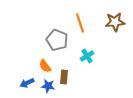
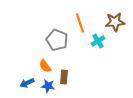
cyan cross: moved 11 px right, 15 px up
